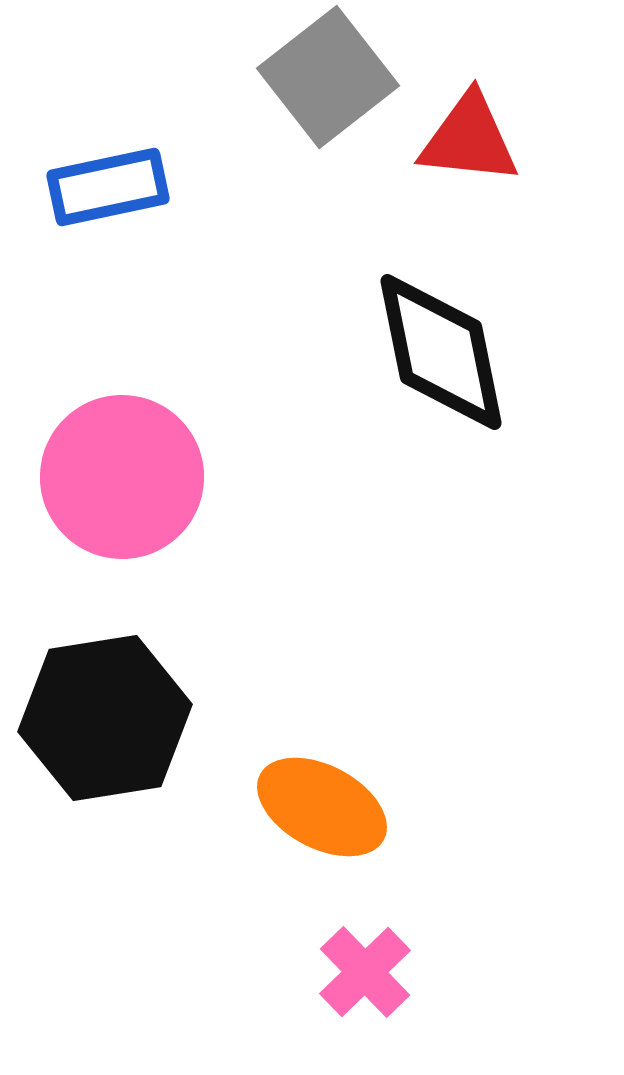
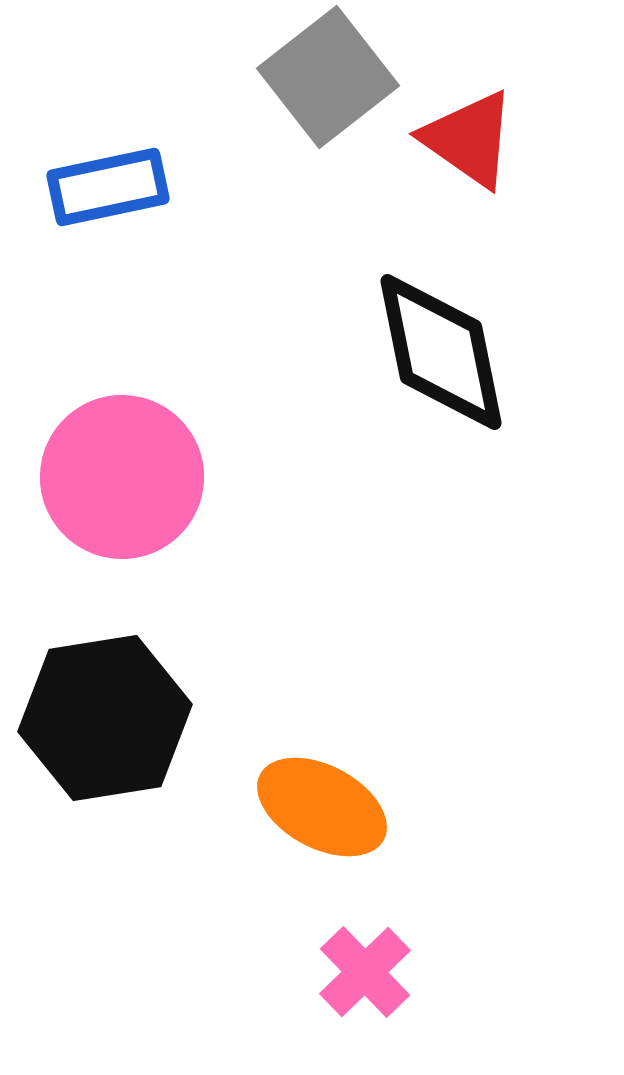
red triangle: rotated 29 degrees clockwise
